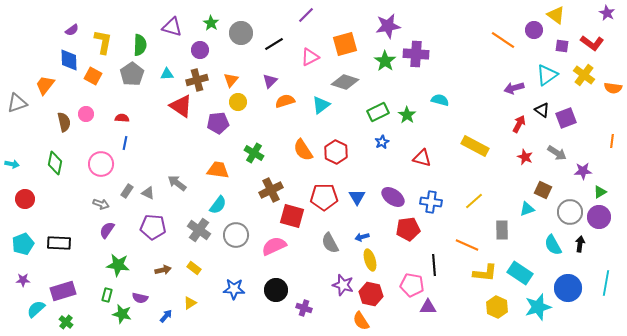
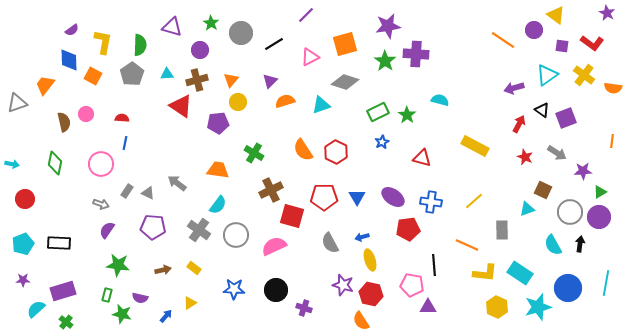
cyan triangle at (321, 105): rotated 18 degrees clockwise
